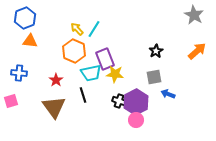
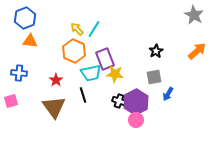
blue arrow: rotated 80 degrees counterclockwise
